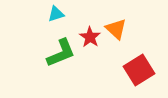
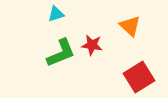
orange triangle: moved 14 px right, 3 px up
red star: moved 2 px right, 8 px down; rotated 25 degrees counterclockwise
red square: moved 7 px down
